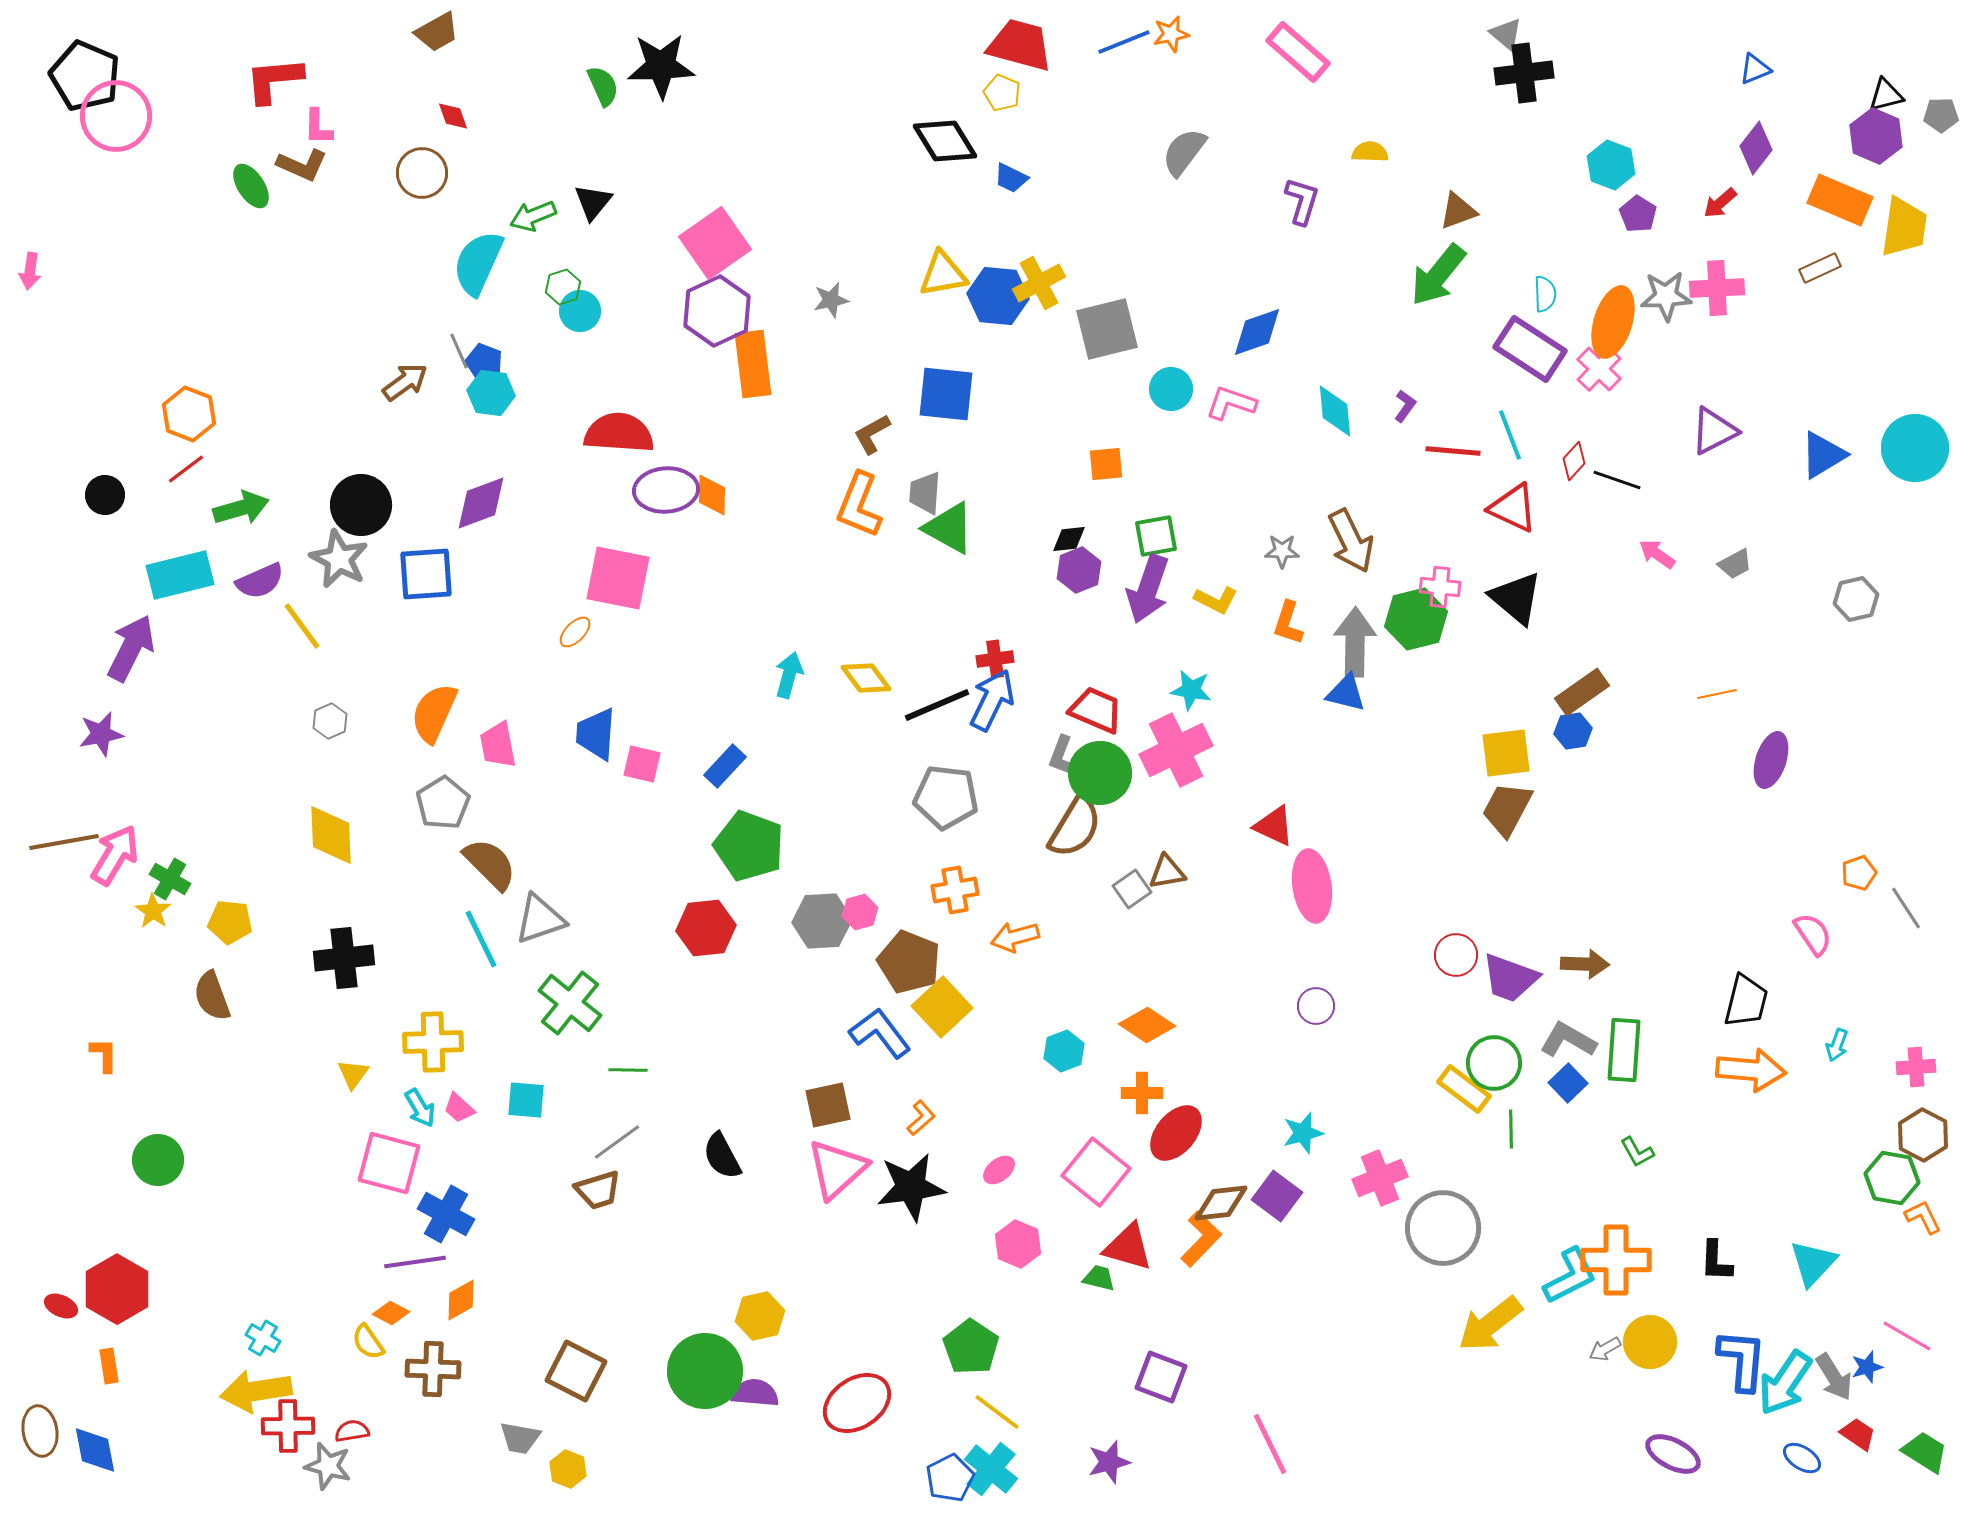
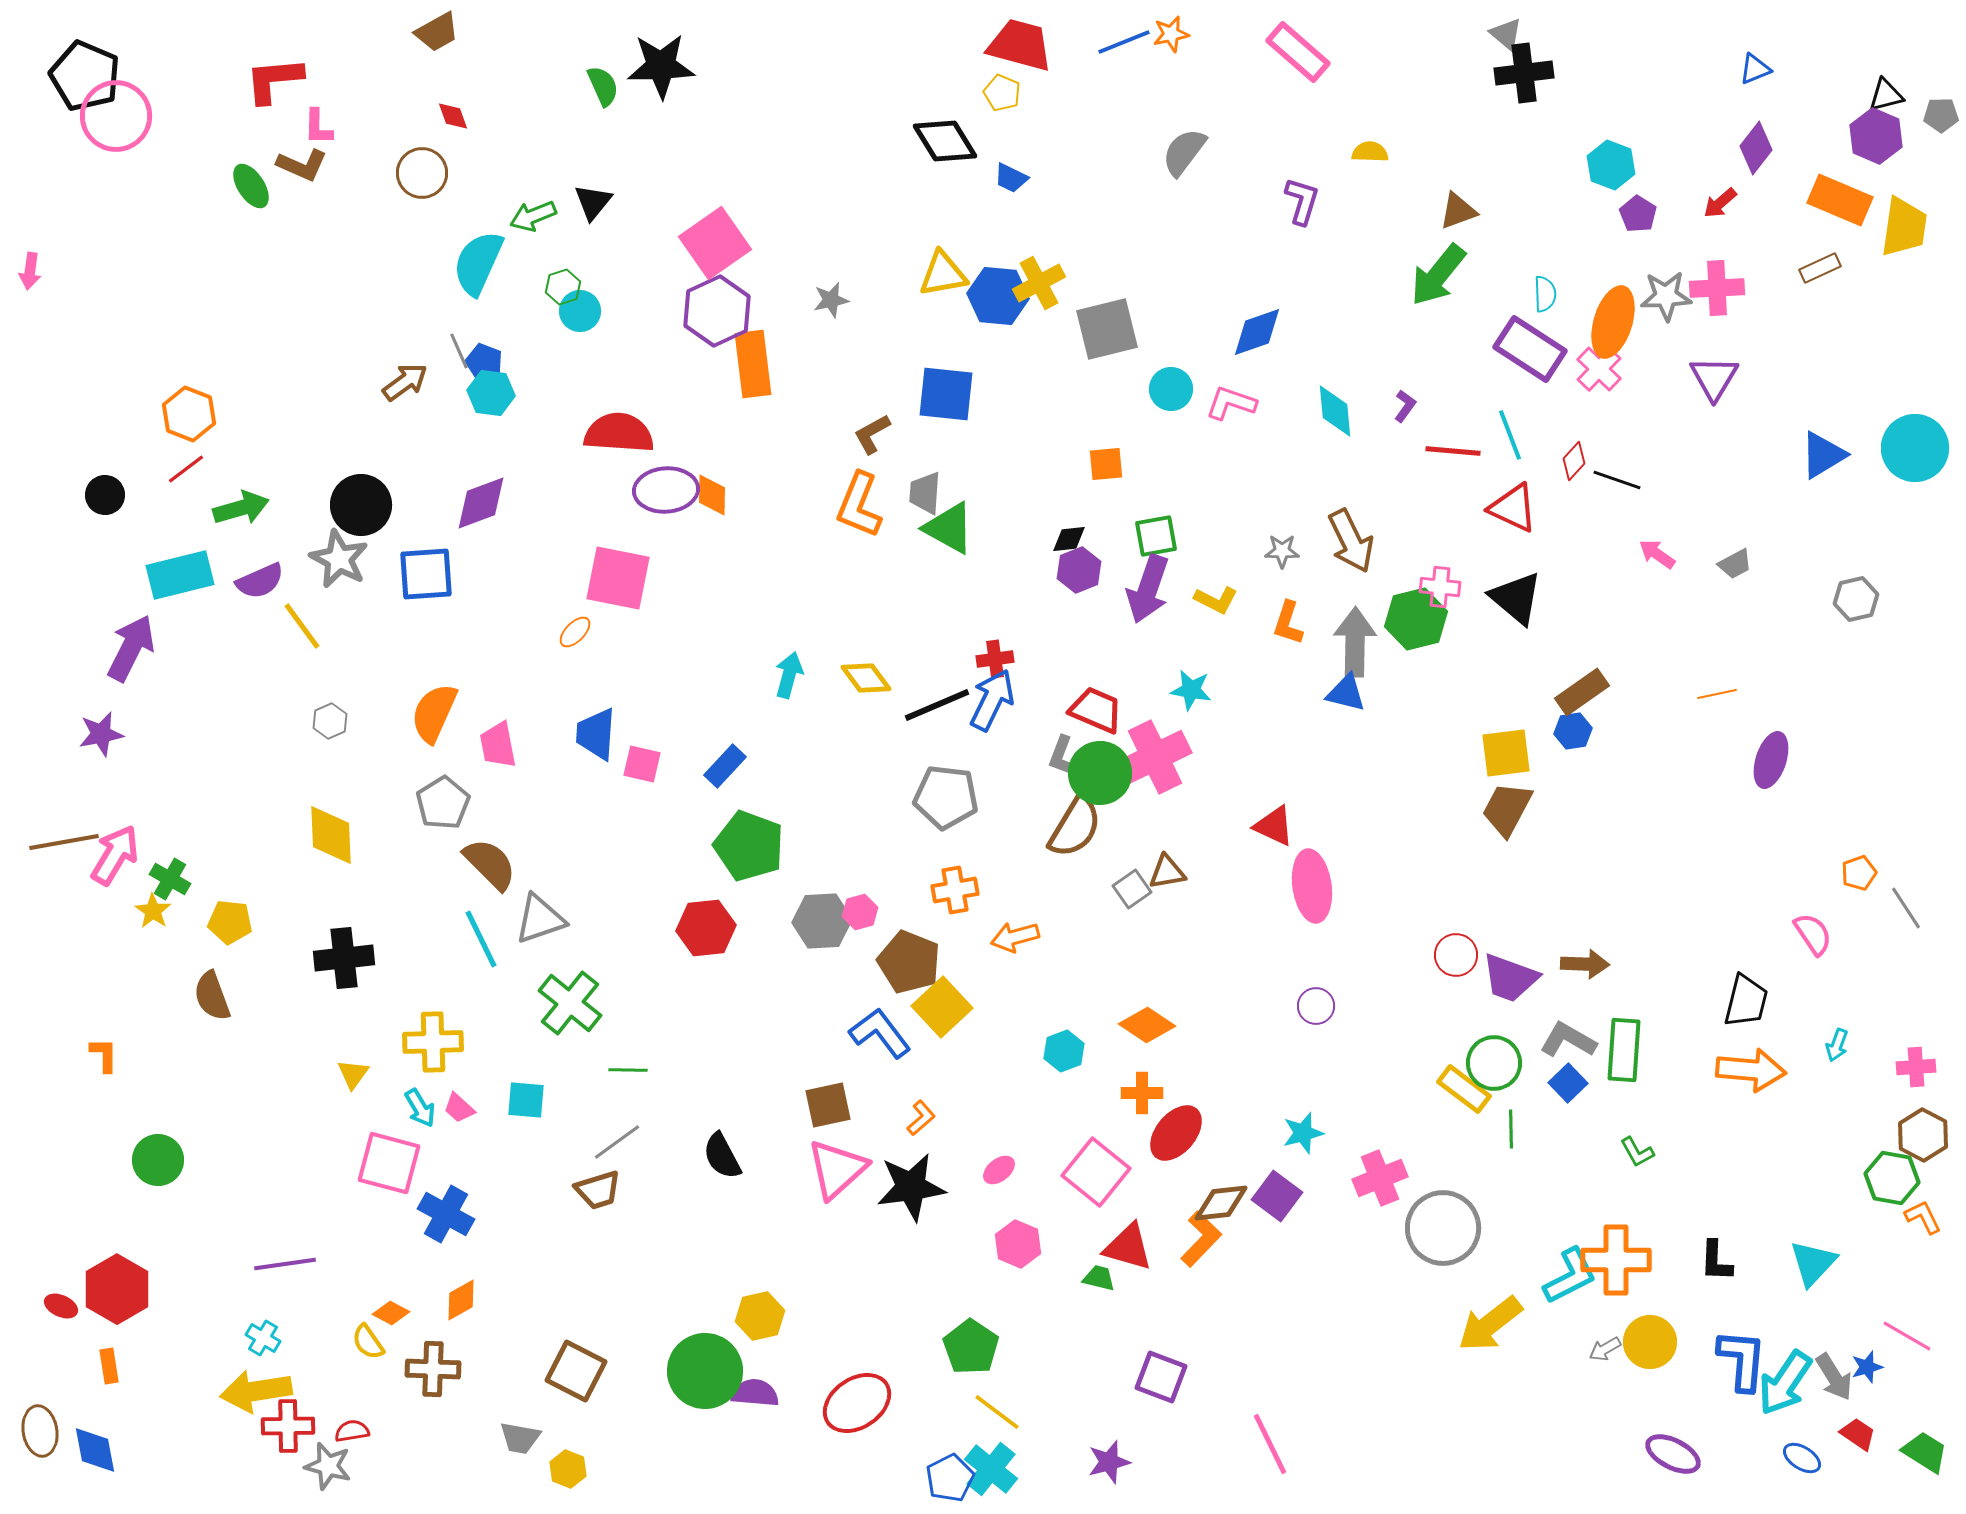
purple triangle at (1714, 431): moved 53 px up; rotated 32 degrees counterclockwise
pink cross at (1176, 750): moved 21 px left, 7 px down
purple line at (415, 1262): moved 130 px left, 2 px down
